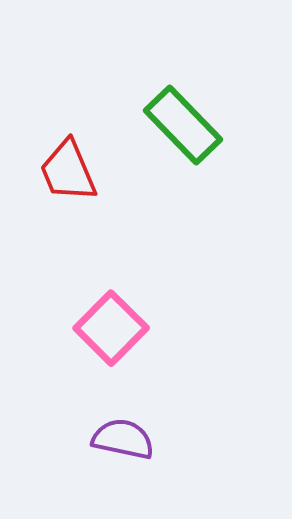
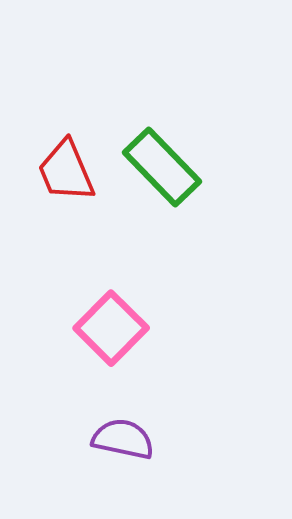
green rectangle: moved 21 px left, 42 px down
red trapezoid: moved 2 px left
